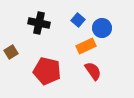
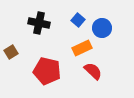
orange rectangle: moved 4 px left, 2 px down
red semicircle: rotated 12 degrees counterclockwise
